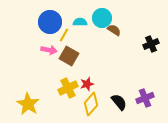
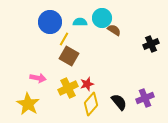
yellow line: moved 4 px down
pink arrow: moved 11 px left, 28 px down
